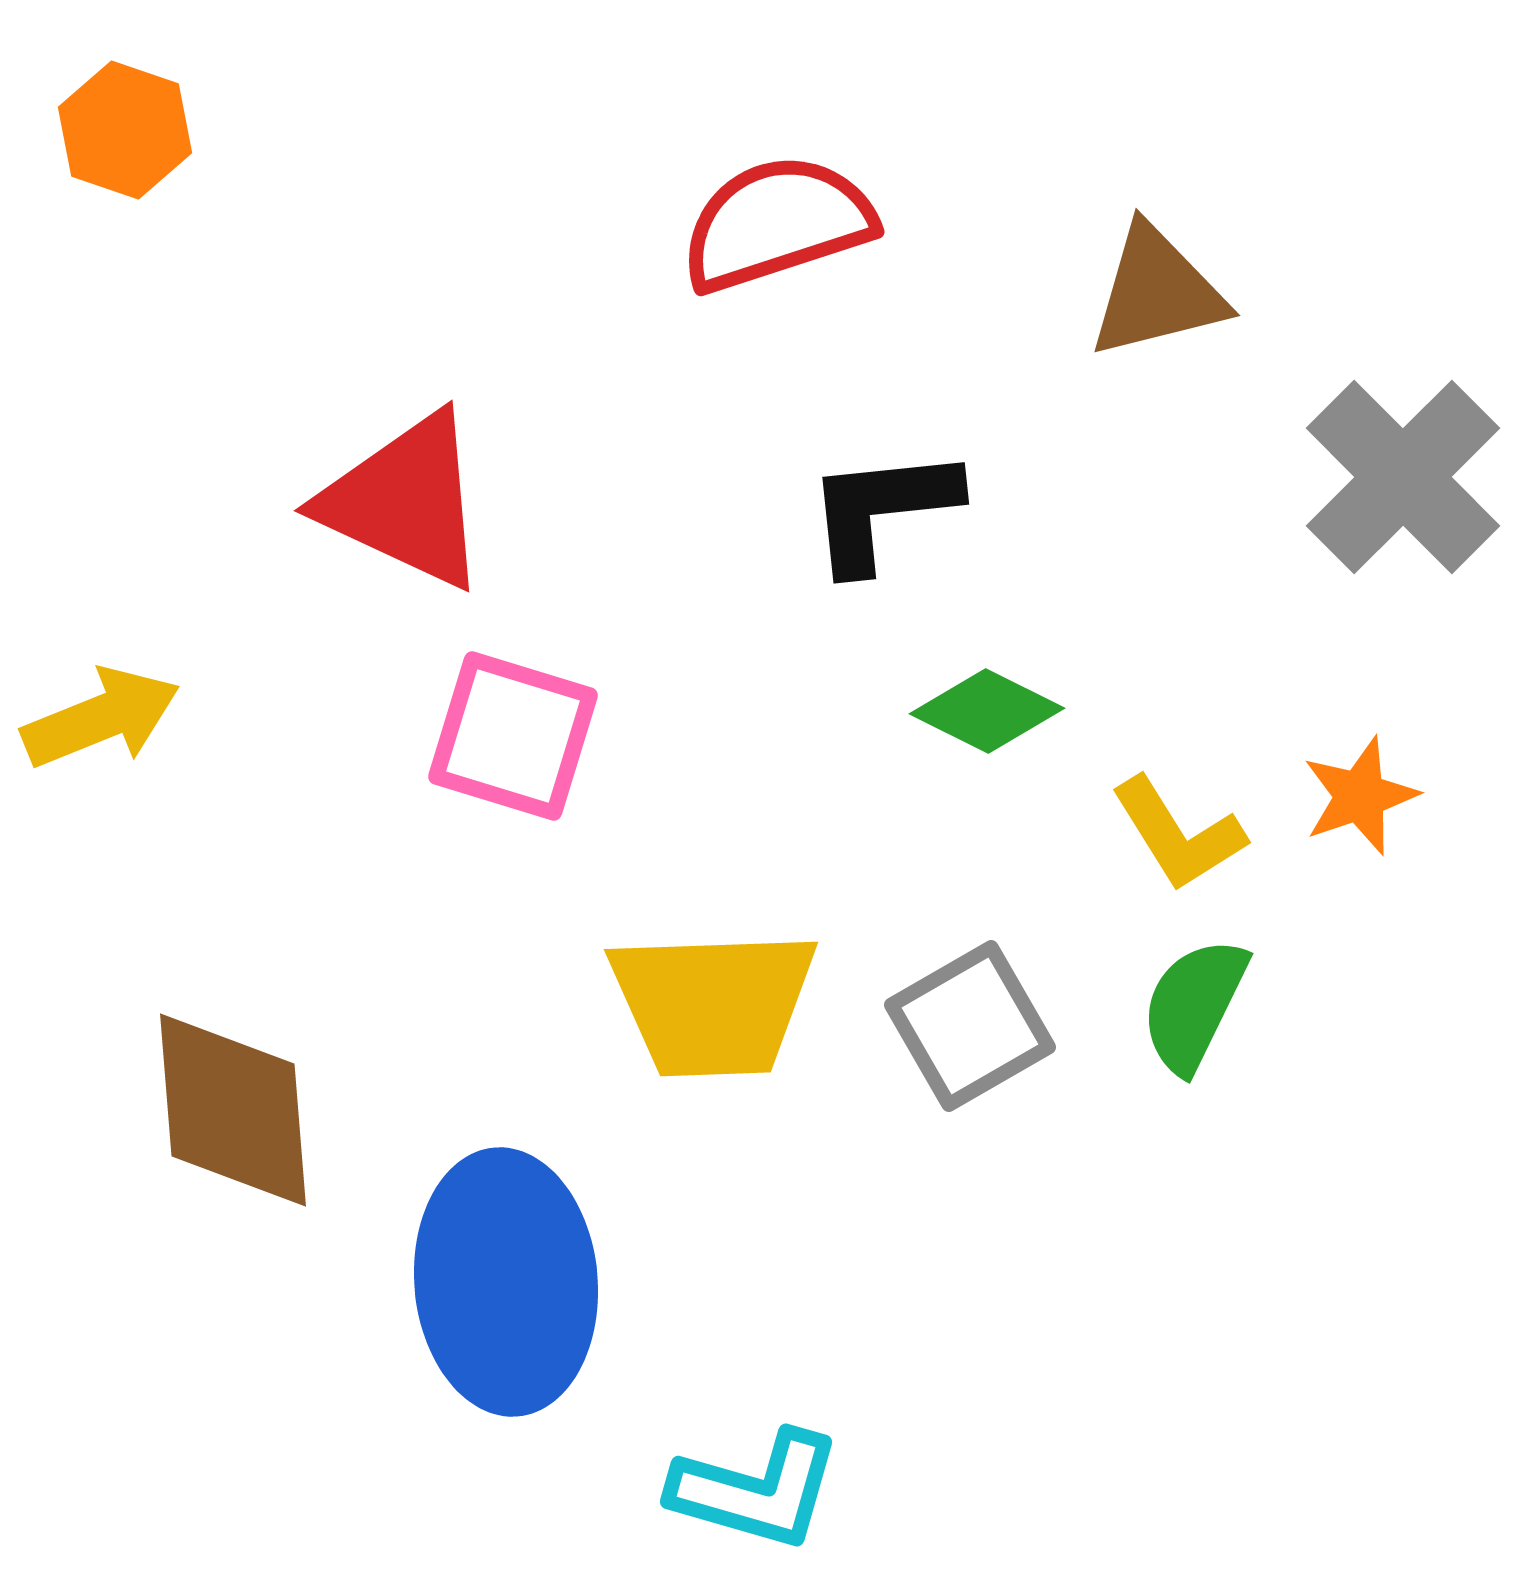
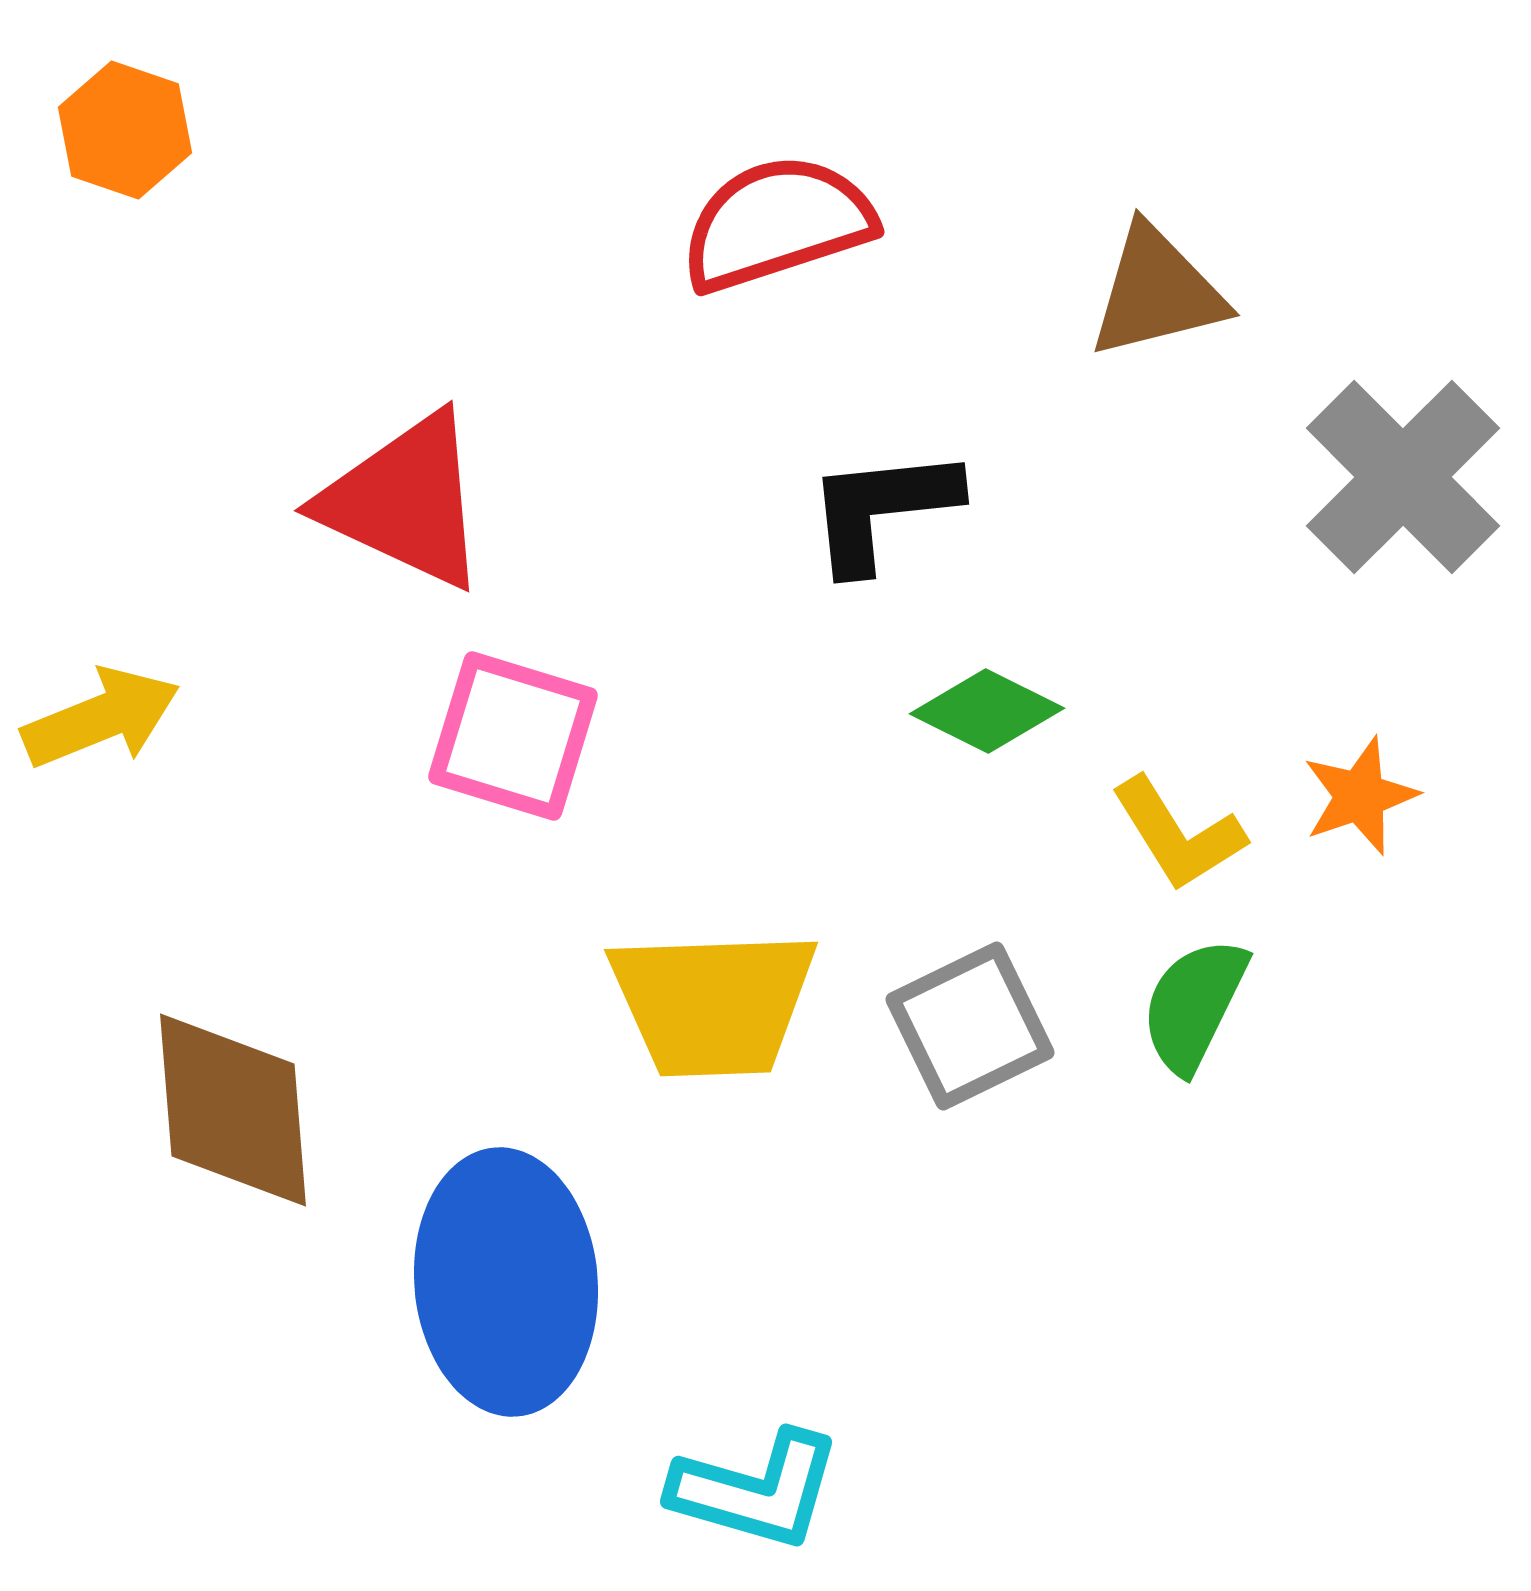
gray square: rotated 4 degrees clockwise
